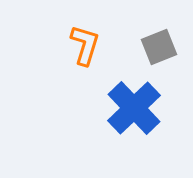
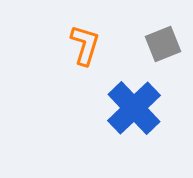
gray square: moved 4 px right, 3 px up
